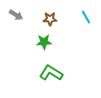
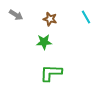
brown star: rotated 16 degrees clockwise
green L-shape: rotated 30 degrees counterclockwise
